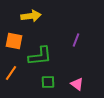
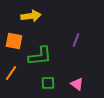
green square: moved 1 px down
